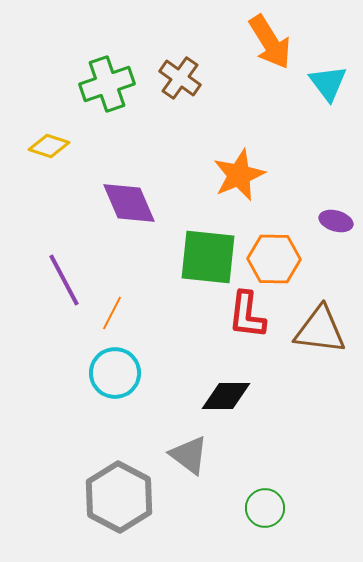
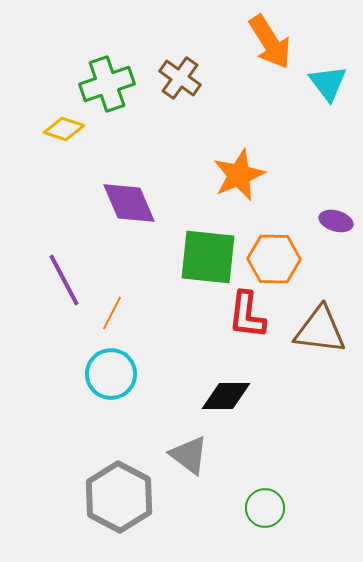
yellow diamond: moved 15 px right, 17 px up
cyan circle: moved 4 px left, 1 px down
